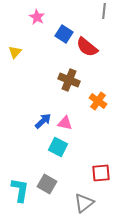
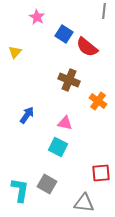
blue arrow: moved 16 px left, 6 px up; rotated 12 degrees counterclockwise
gray triangle: rotated 45 degrees clockwise
